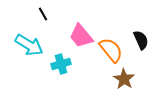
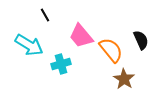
black line: moved 2 px right, 1 px down
